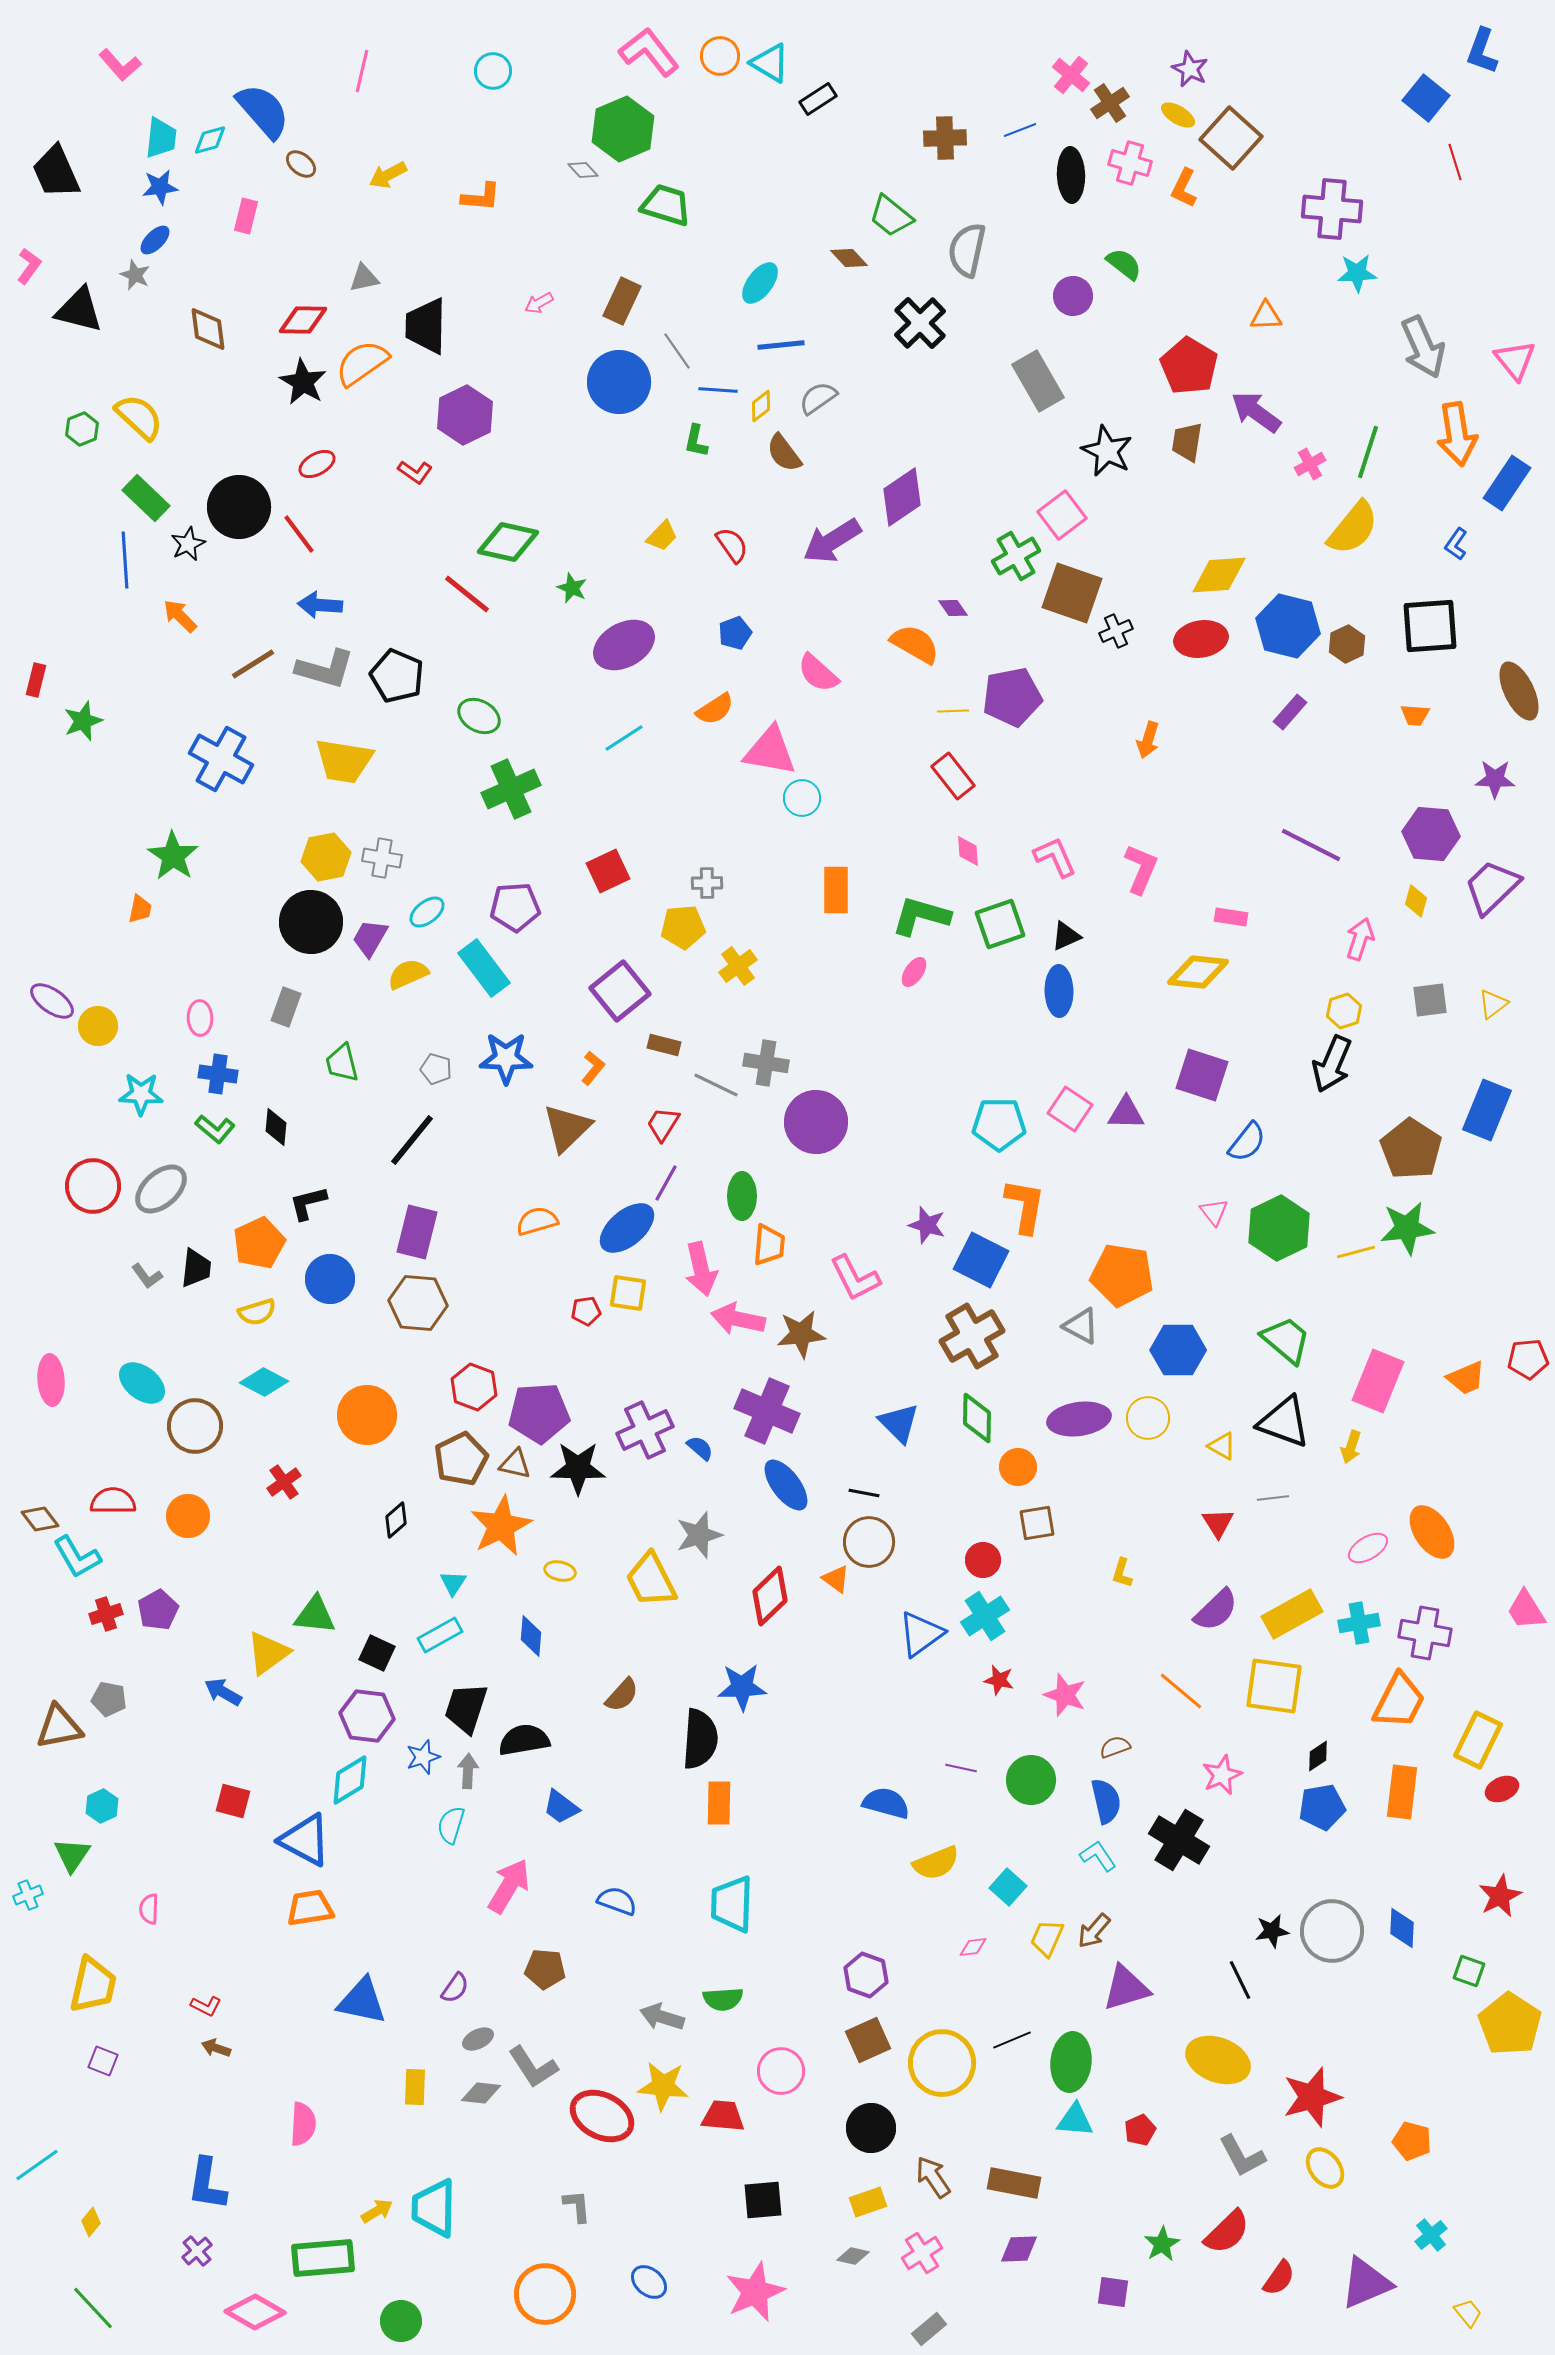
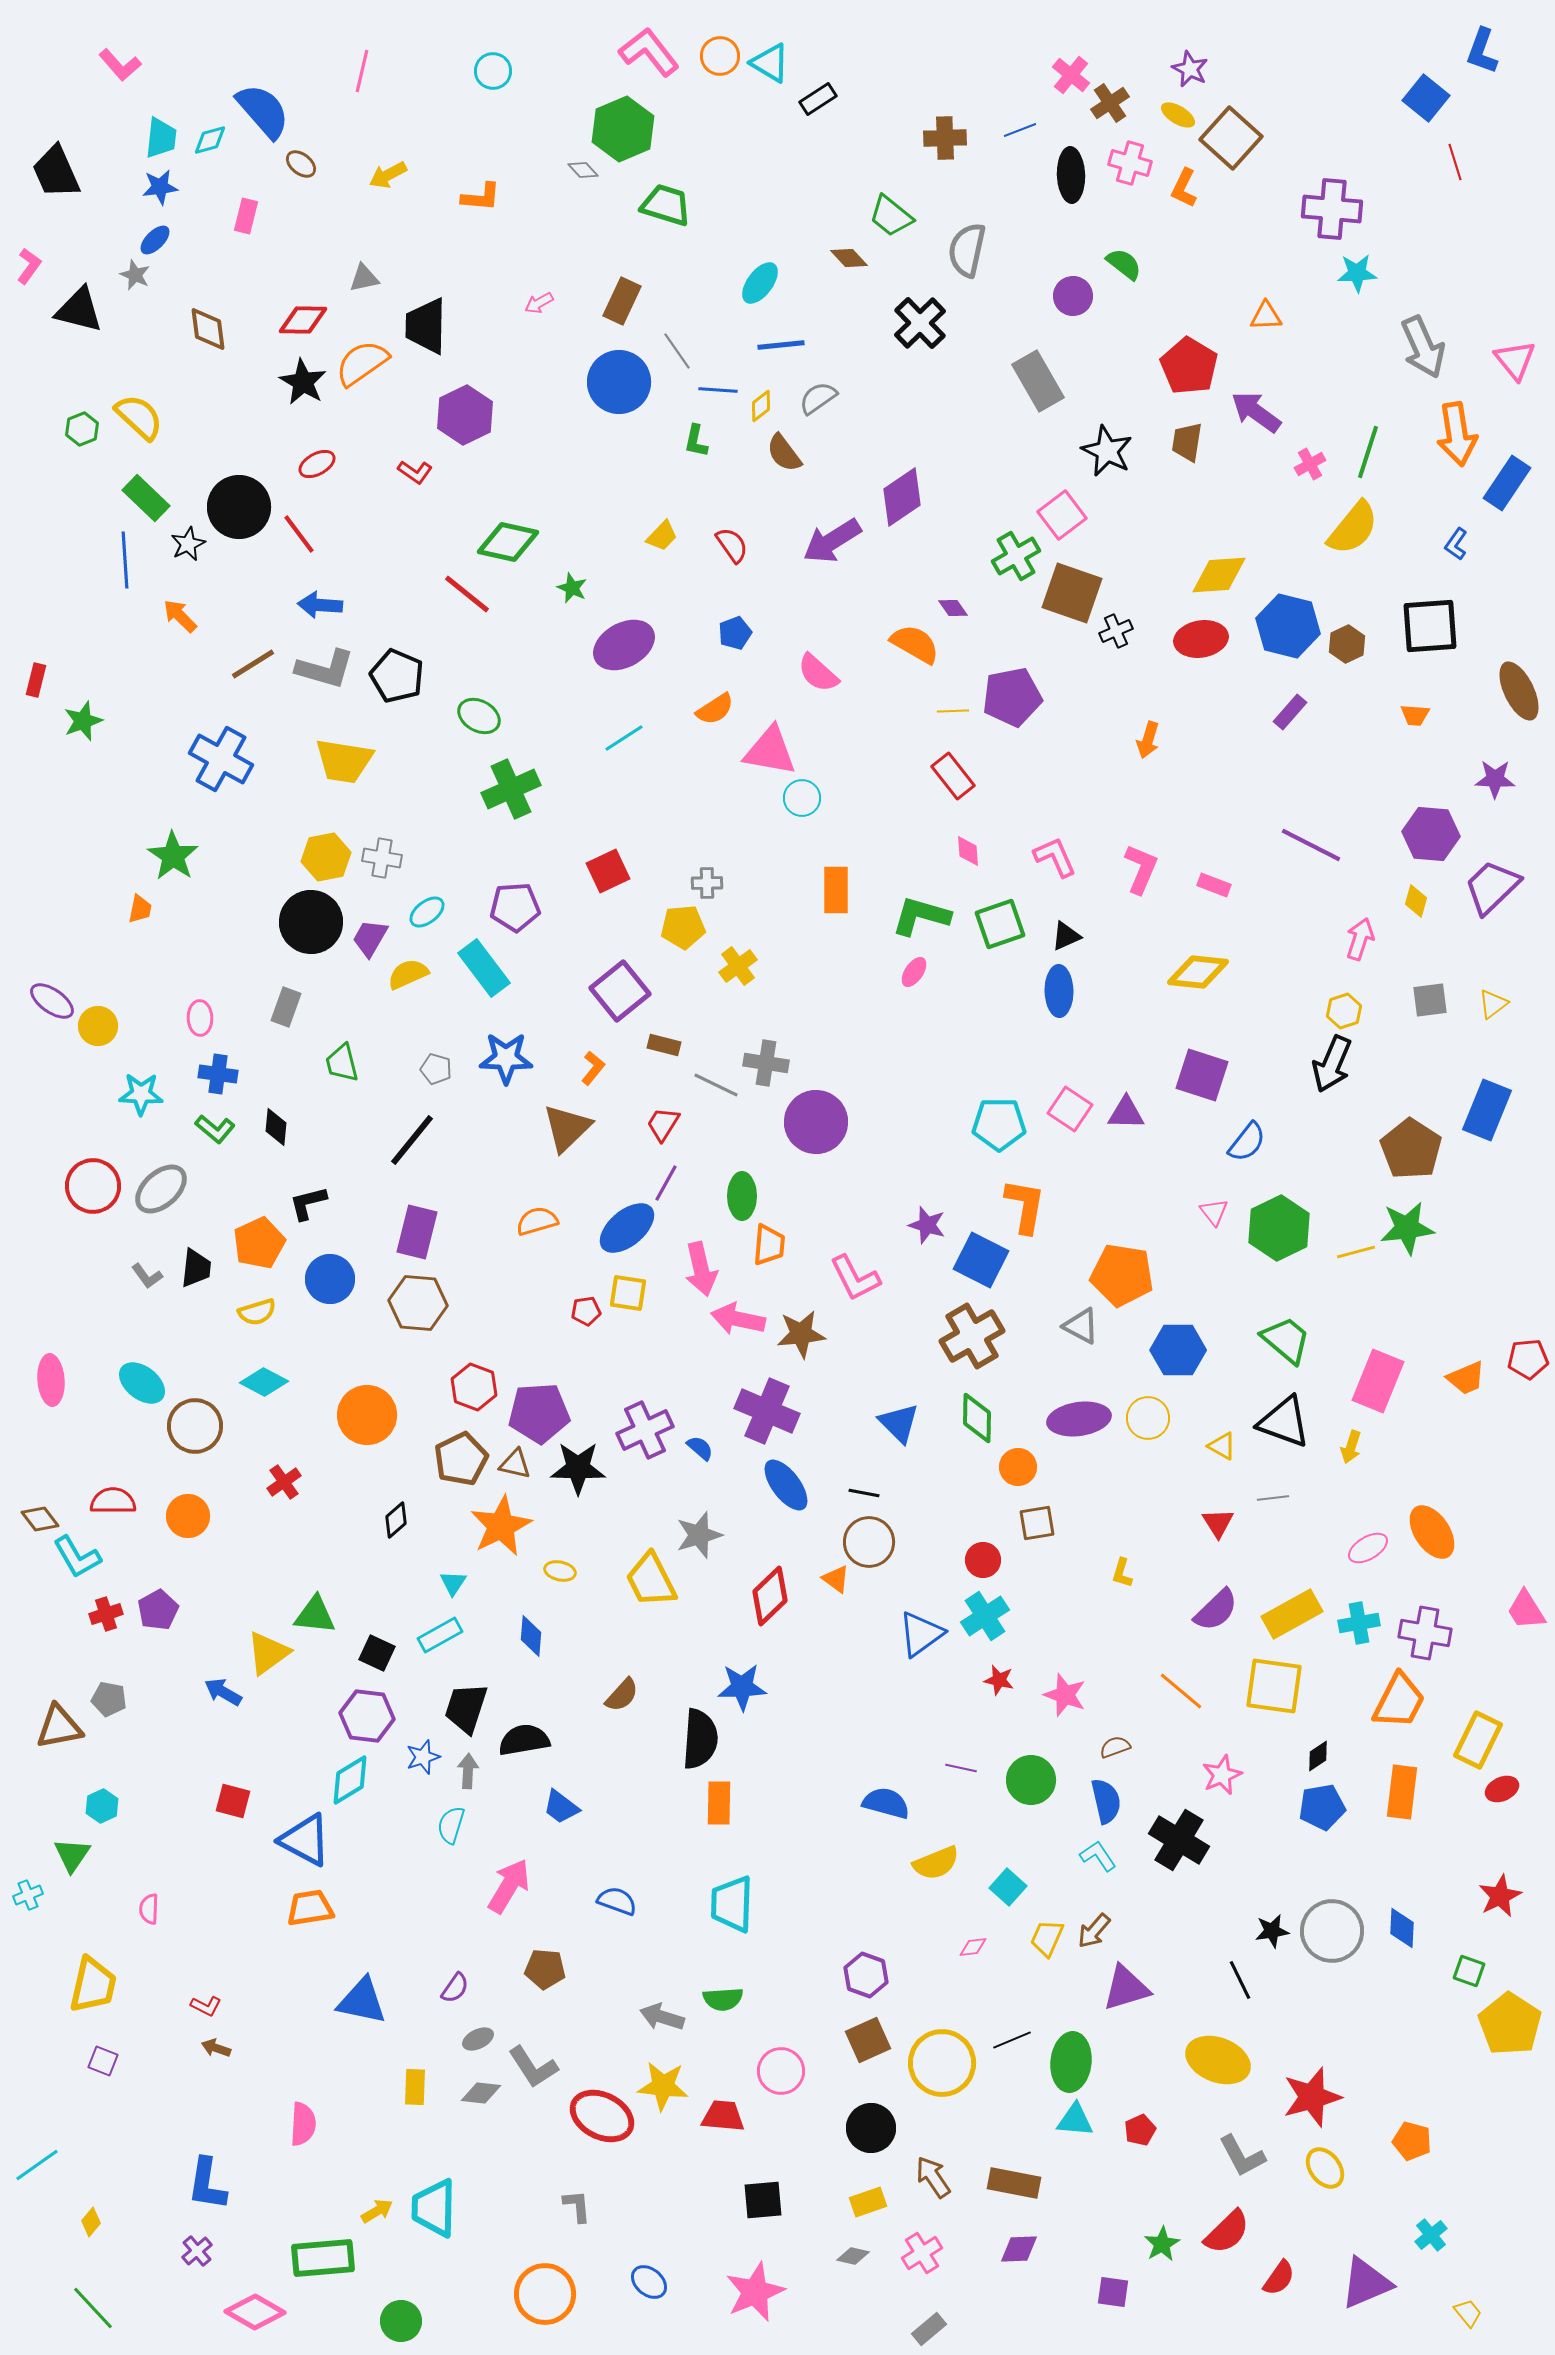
pink rectangle at (1231, 917): moved 17 px left, 32 px up; rotated 12 degrees clockwise
